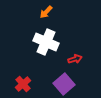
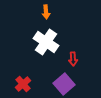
orange arrow: rotated 48 degrees counterclockwise
white cross: rotated 10 degrees clockwise
red arrow: moved 2 px left; rotated 104 degrees clockwise
